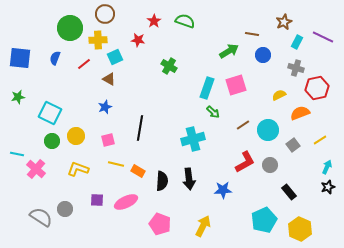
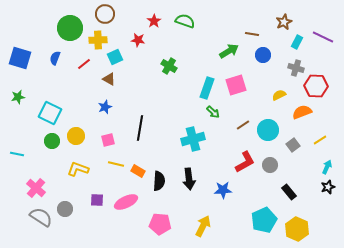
blue square at (20, 58): rotated 10 degrees clockwise
red hexagon at (317, 88): moved 1 px left, 2 px up; rotated 15 degrees clockwise
orange semicircle at (300, 113): moved 2 px right, 1 px up
pink cross at (36, 169): moved 19 px down
black semicircle at (162, 181): moved 3 px left
pink pentagon at (160, 224): rotated 15 degrees counterclockwise
yellow hexagon at (300, 229): moved 3 px left
